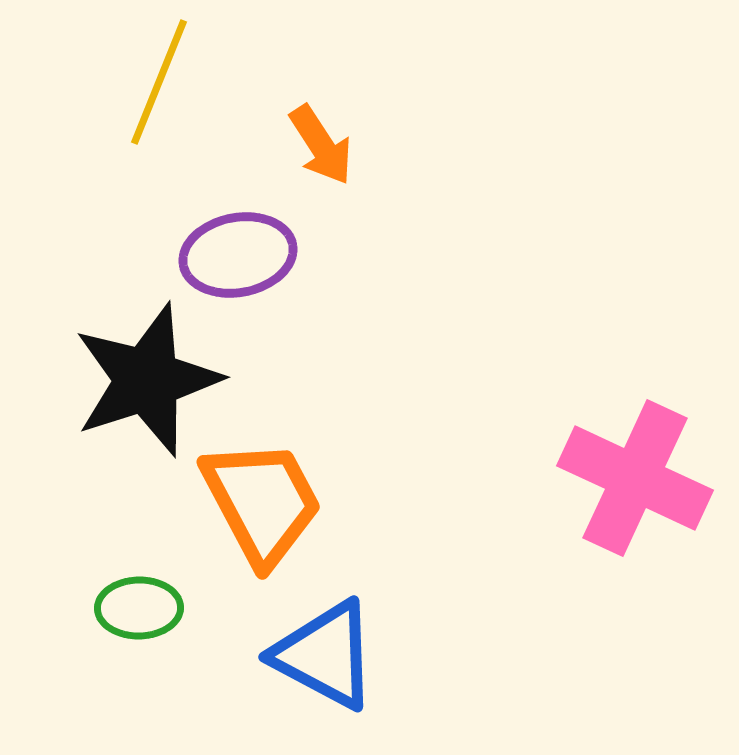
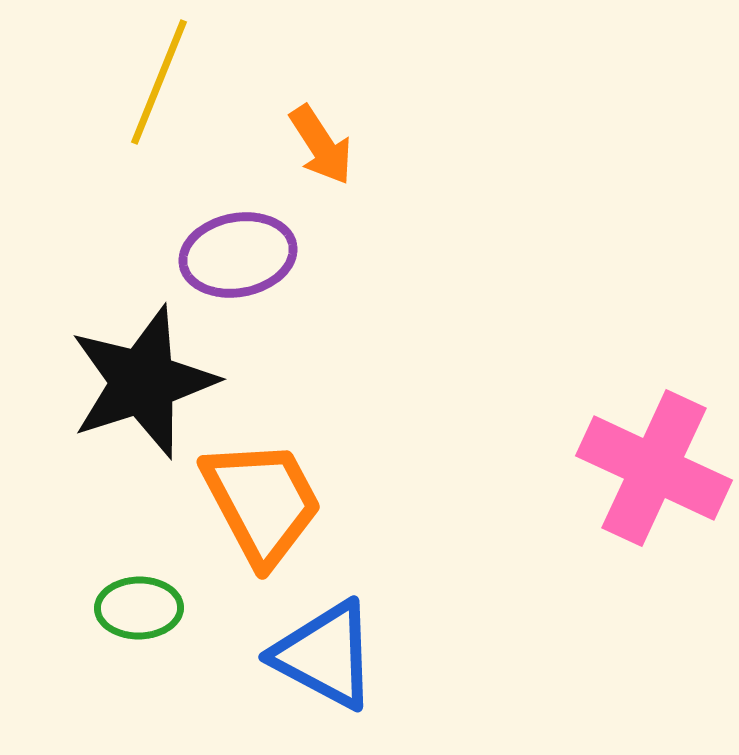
black star: moved 4 px left, 2 px down
pink cross: moved 19 px right, 10 px up
